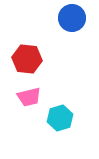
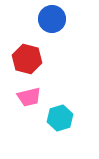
blue circle: moved 20 px left, 1 px down
red hexagon: rotated 8 degrees clockwise
